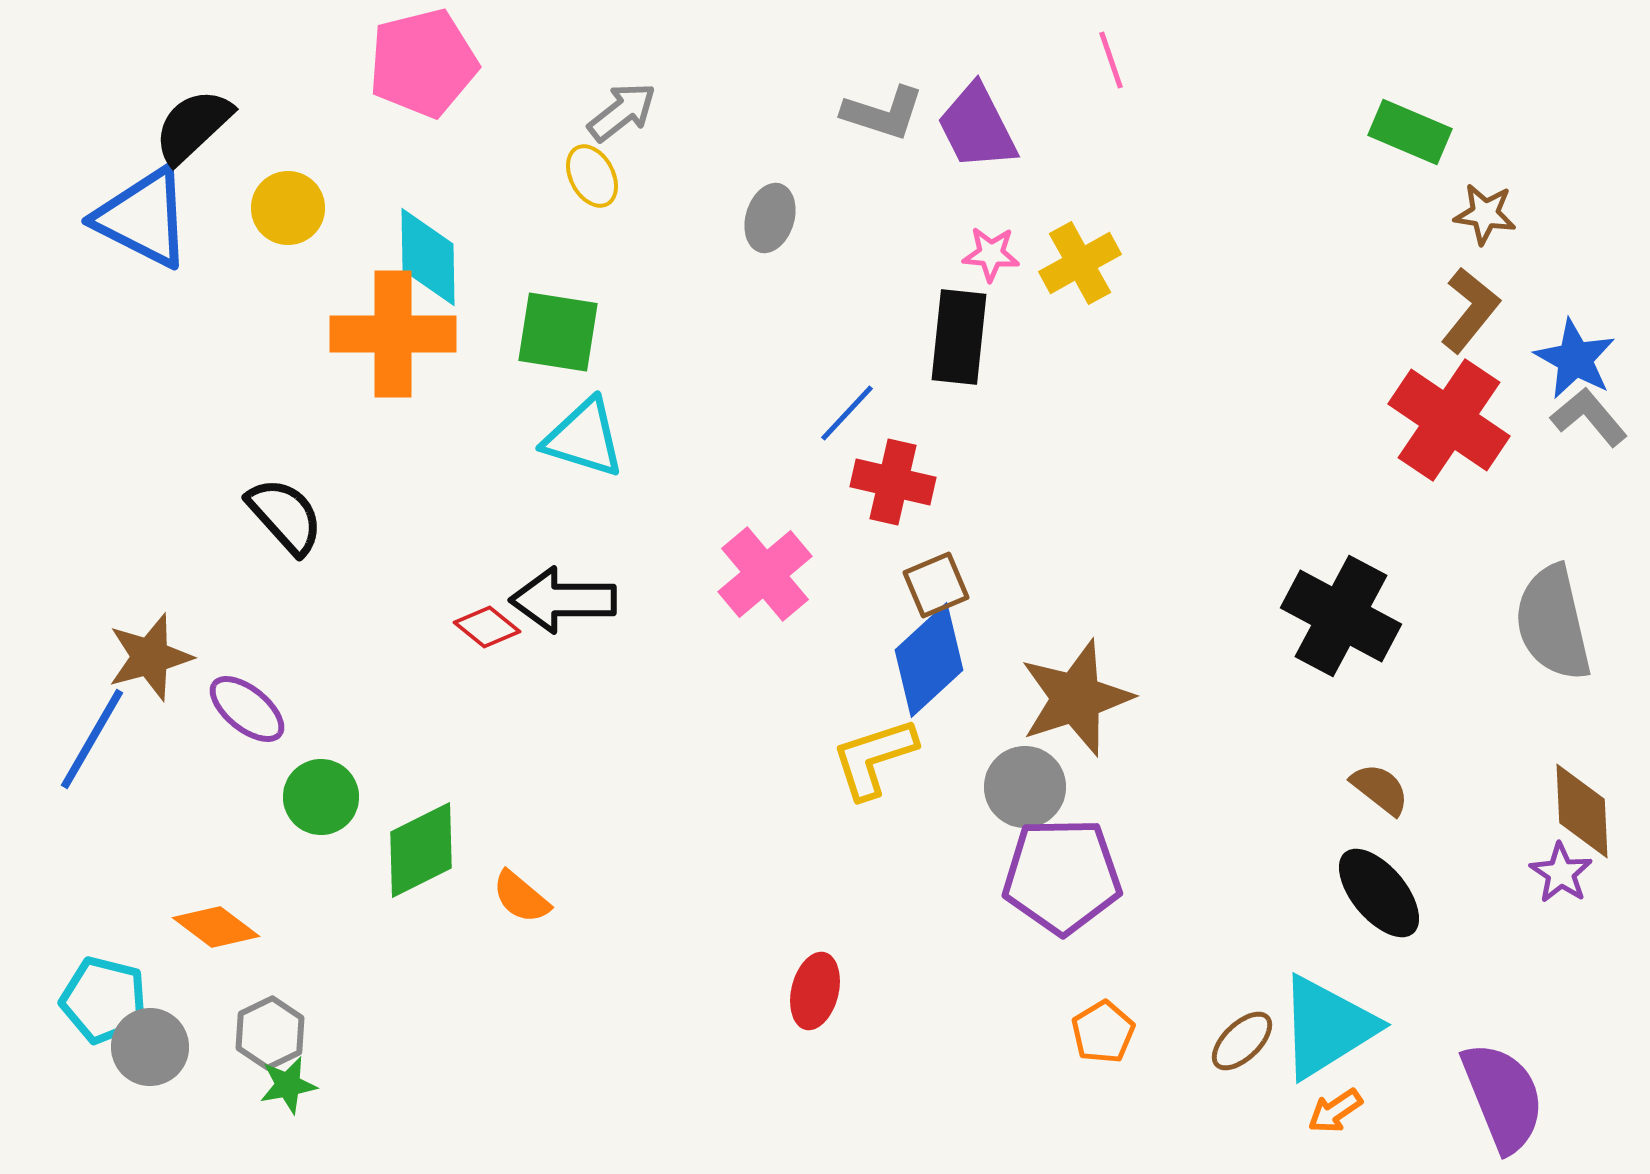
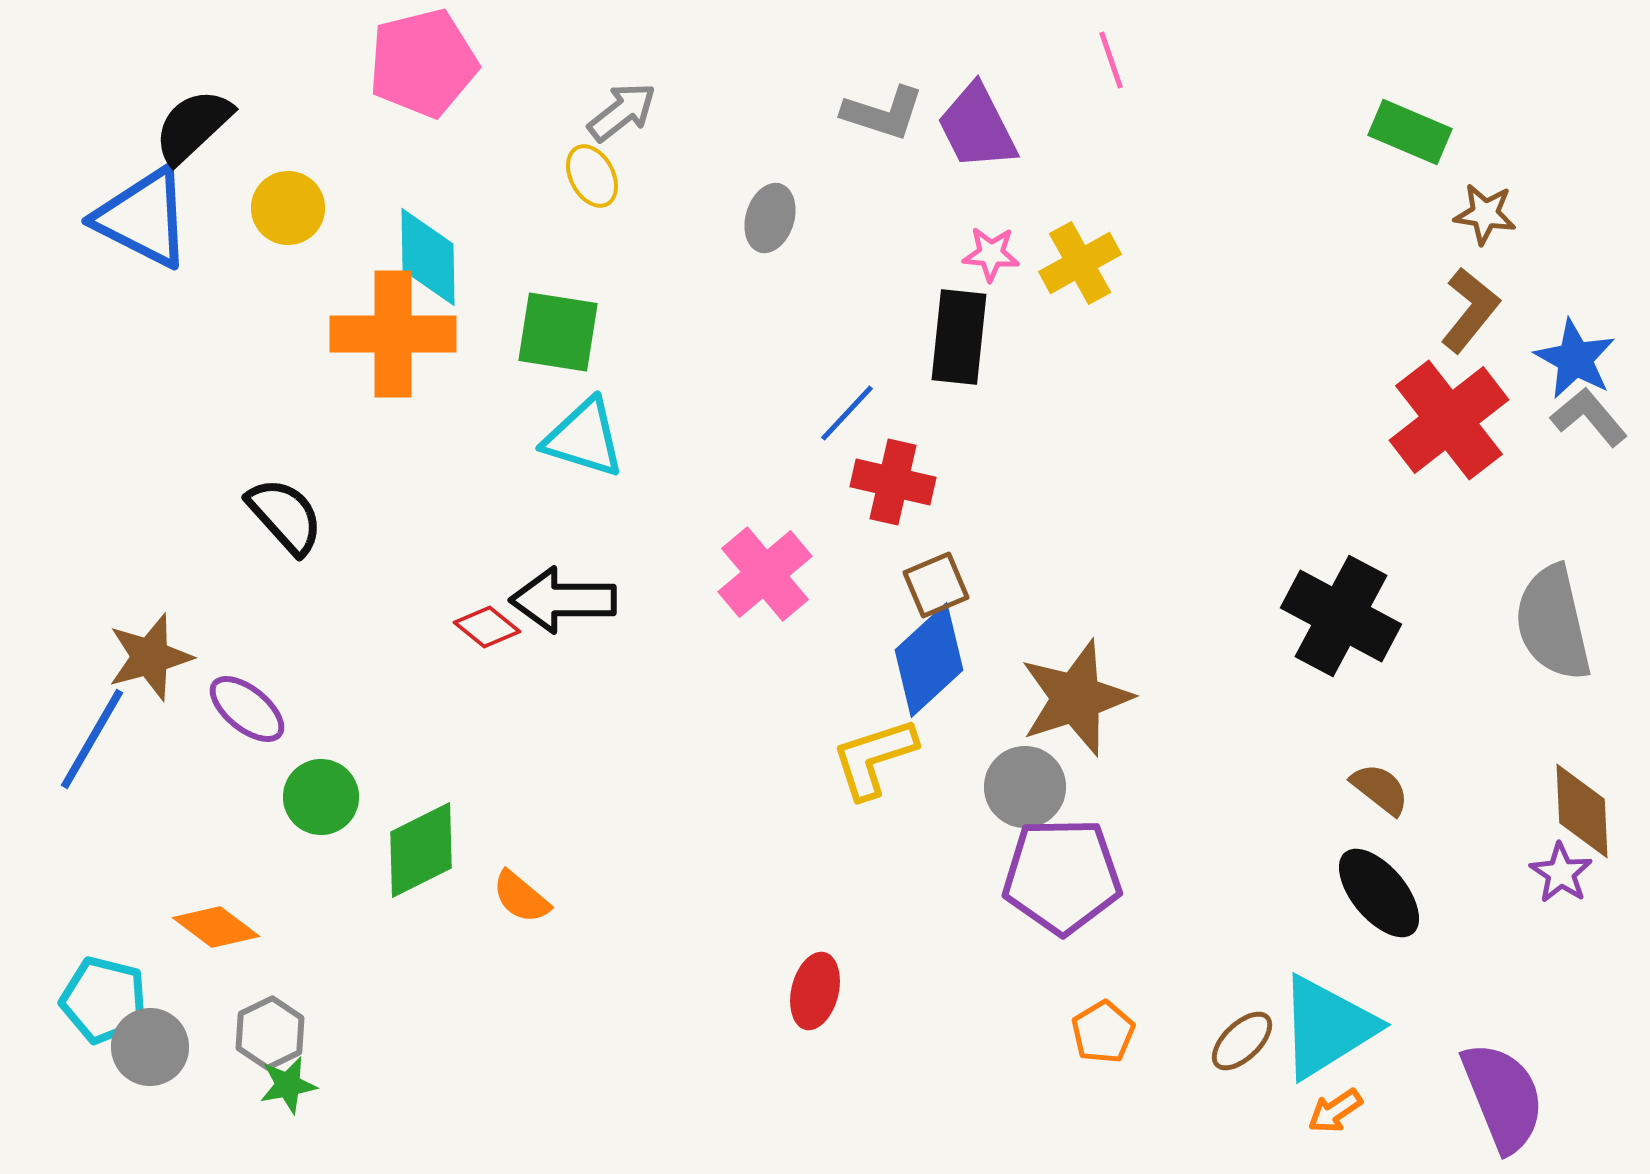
red cross at (1449, 420): rotated 18 degrees clockwise
